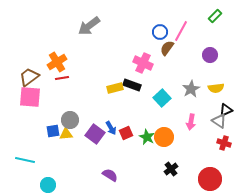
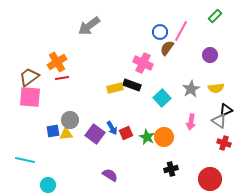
blue arrow: moved 1 px right
black cross: rotated 24 degrees clockwise
